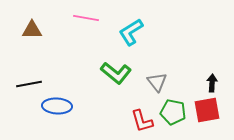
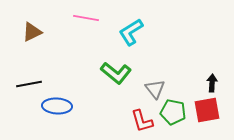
brown triangle: moved 2 px down; rotated 25 degrees counterclockwise
gray triangle: moved 2 px left, 7 px down
